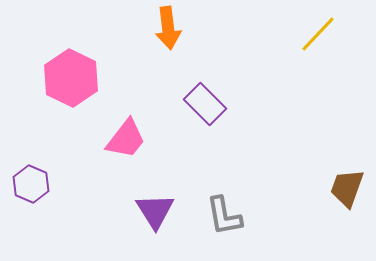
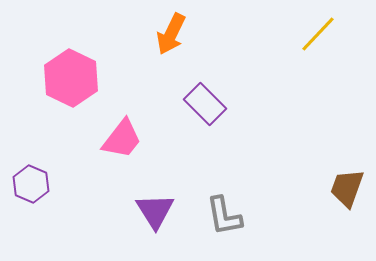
orange arrow: moved 3 px right, 6 px down; rotated 33 degrees clockwise
pink trapezoid: moved 4 px left
